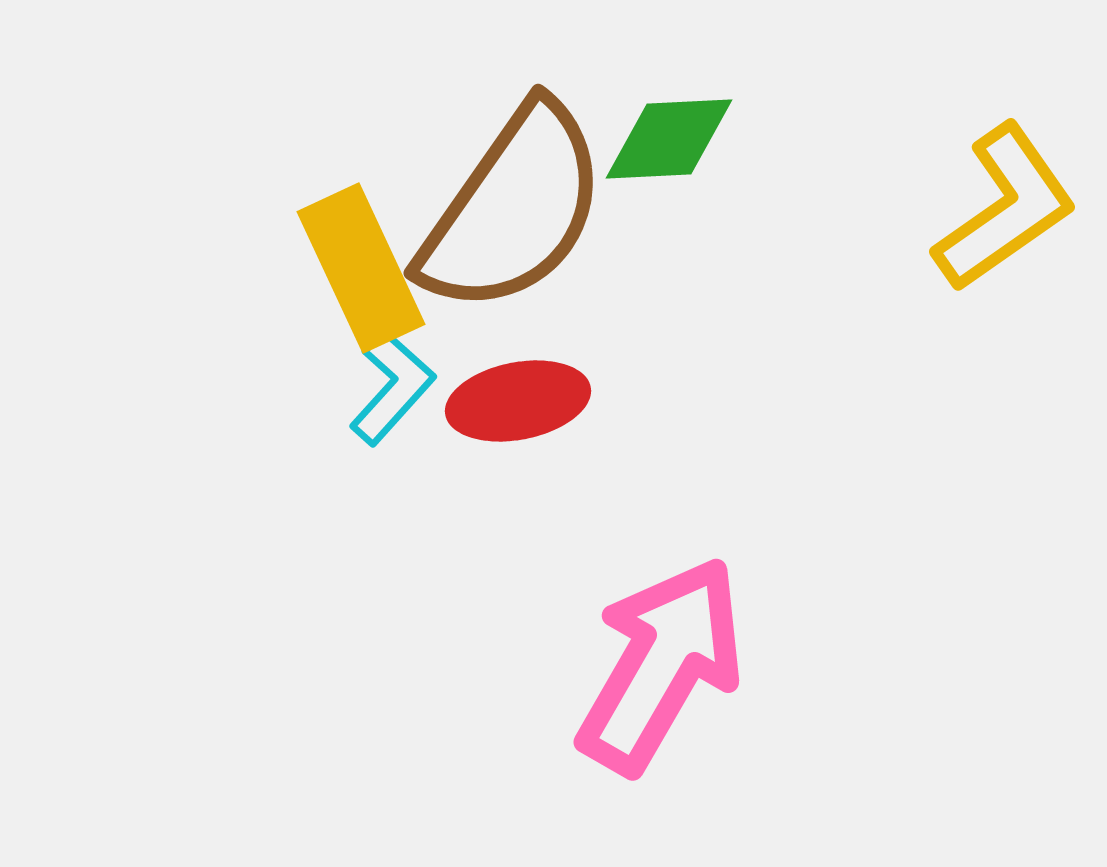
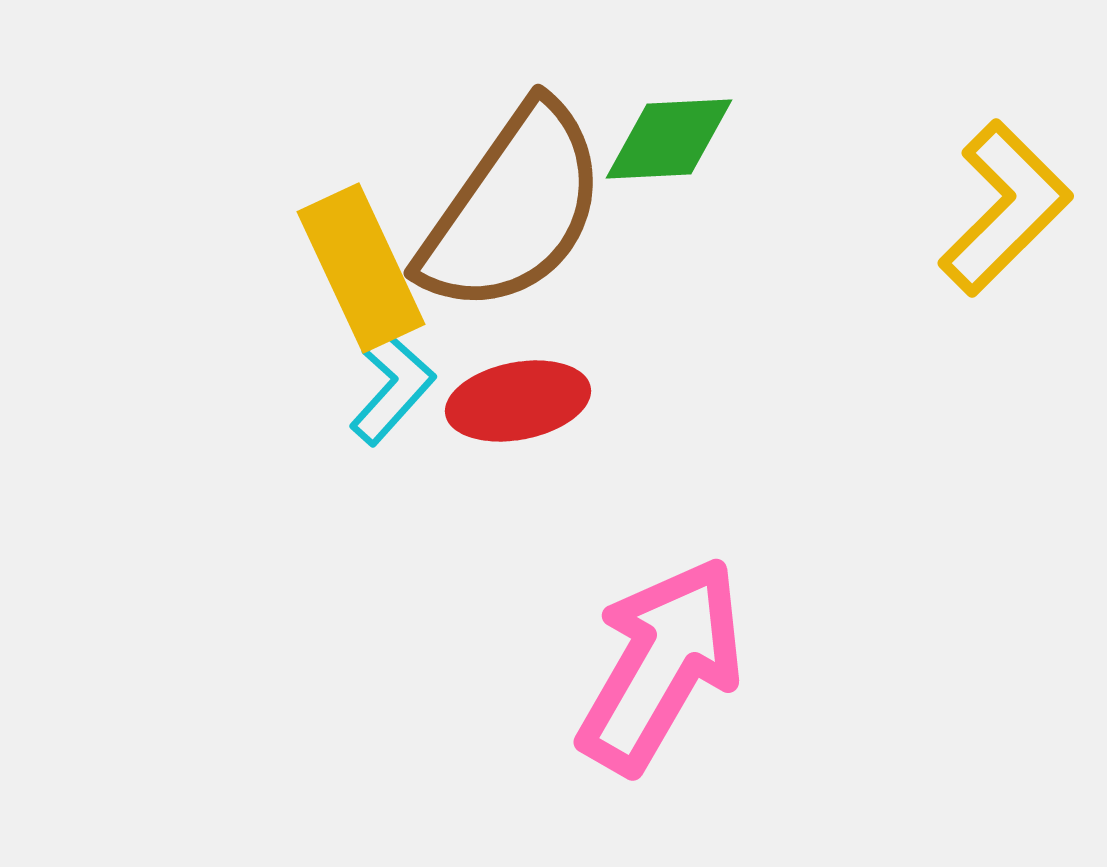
yellow L-shape: rotated 10 degrees counterclockwise
